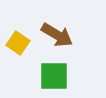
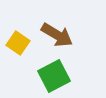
green square: rotated 28 degrees counterclockwise
